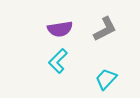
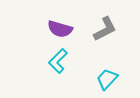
purple semicircle: rotated 25 degrees clockwise
cyan trapezoid: moved 1 px right
